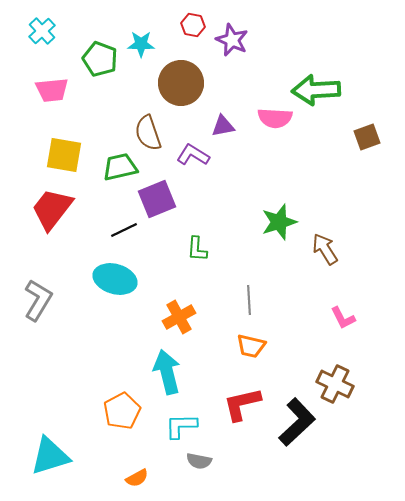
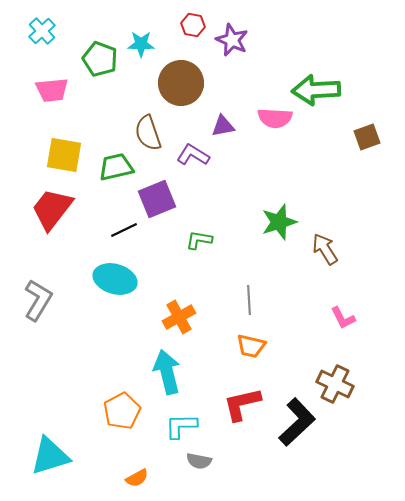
green trapezoid: moved 4 px left
green L-shape: moved 2 px right, 9 px up; rotated 96 degrees clockwise
